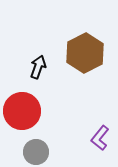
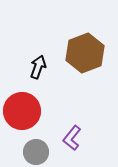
brown hexagon: rotated 6 degrees clockwise
purple L-shape: moved 28 px left
